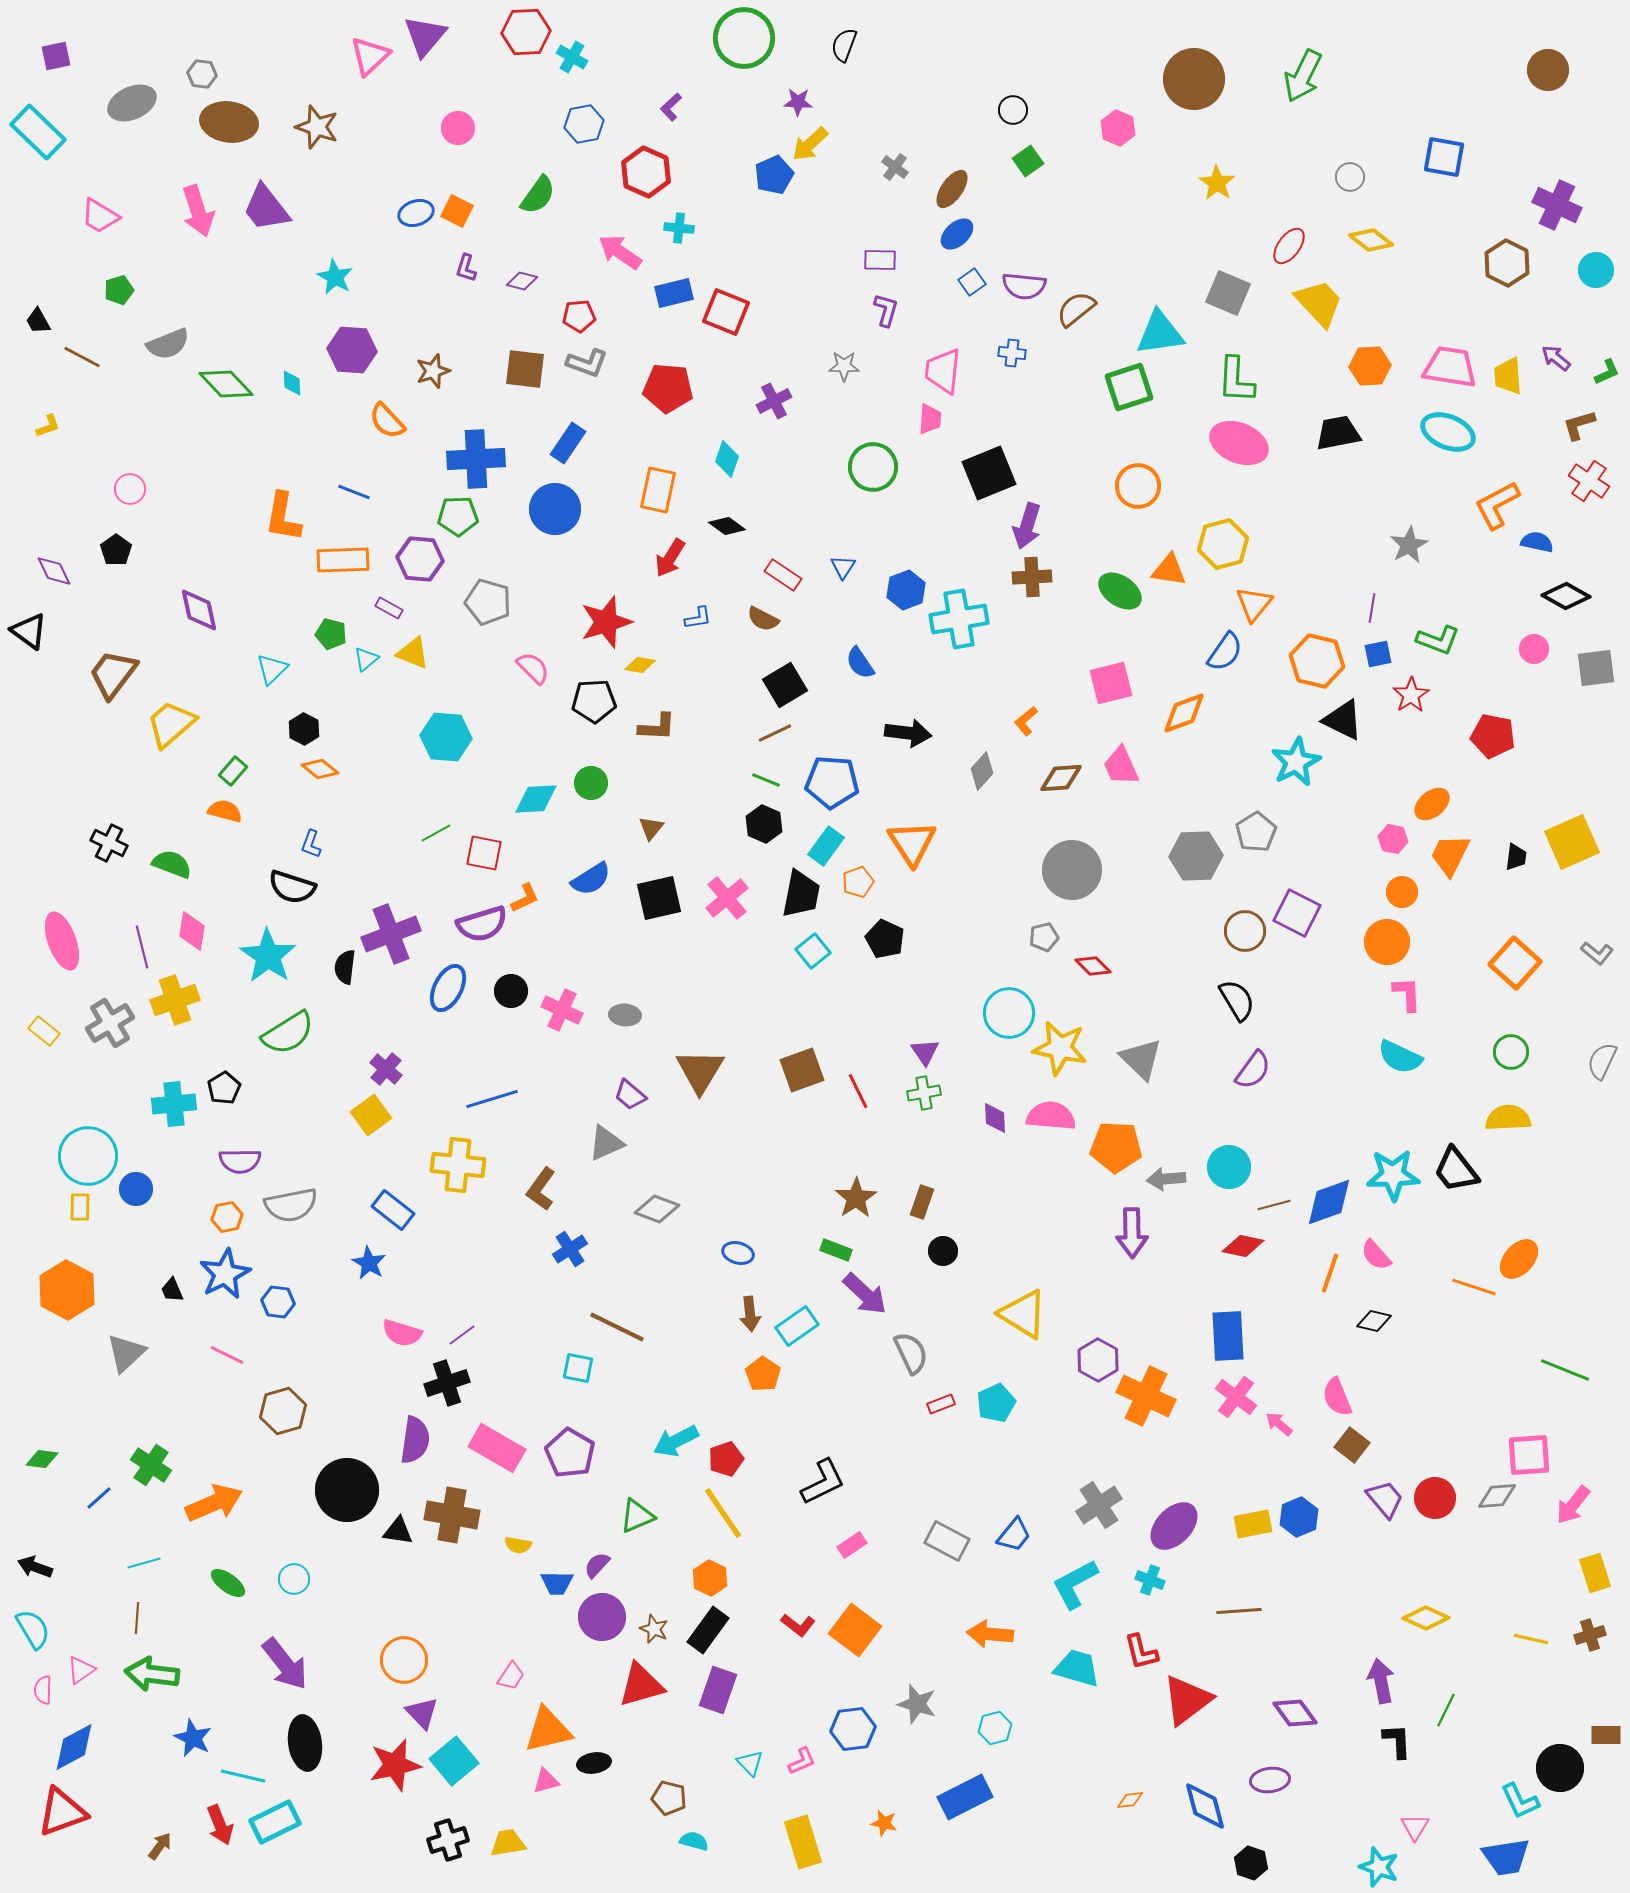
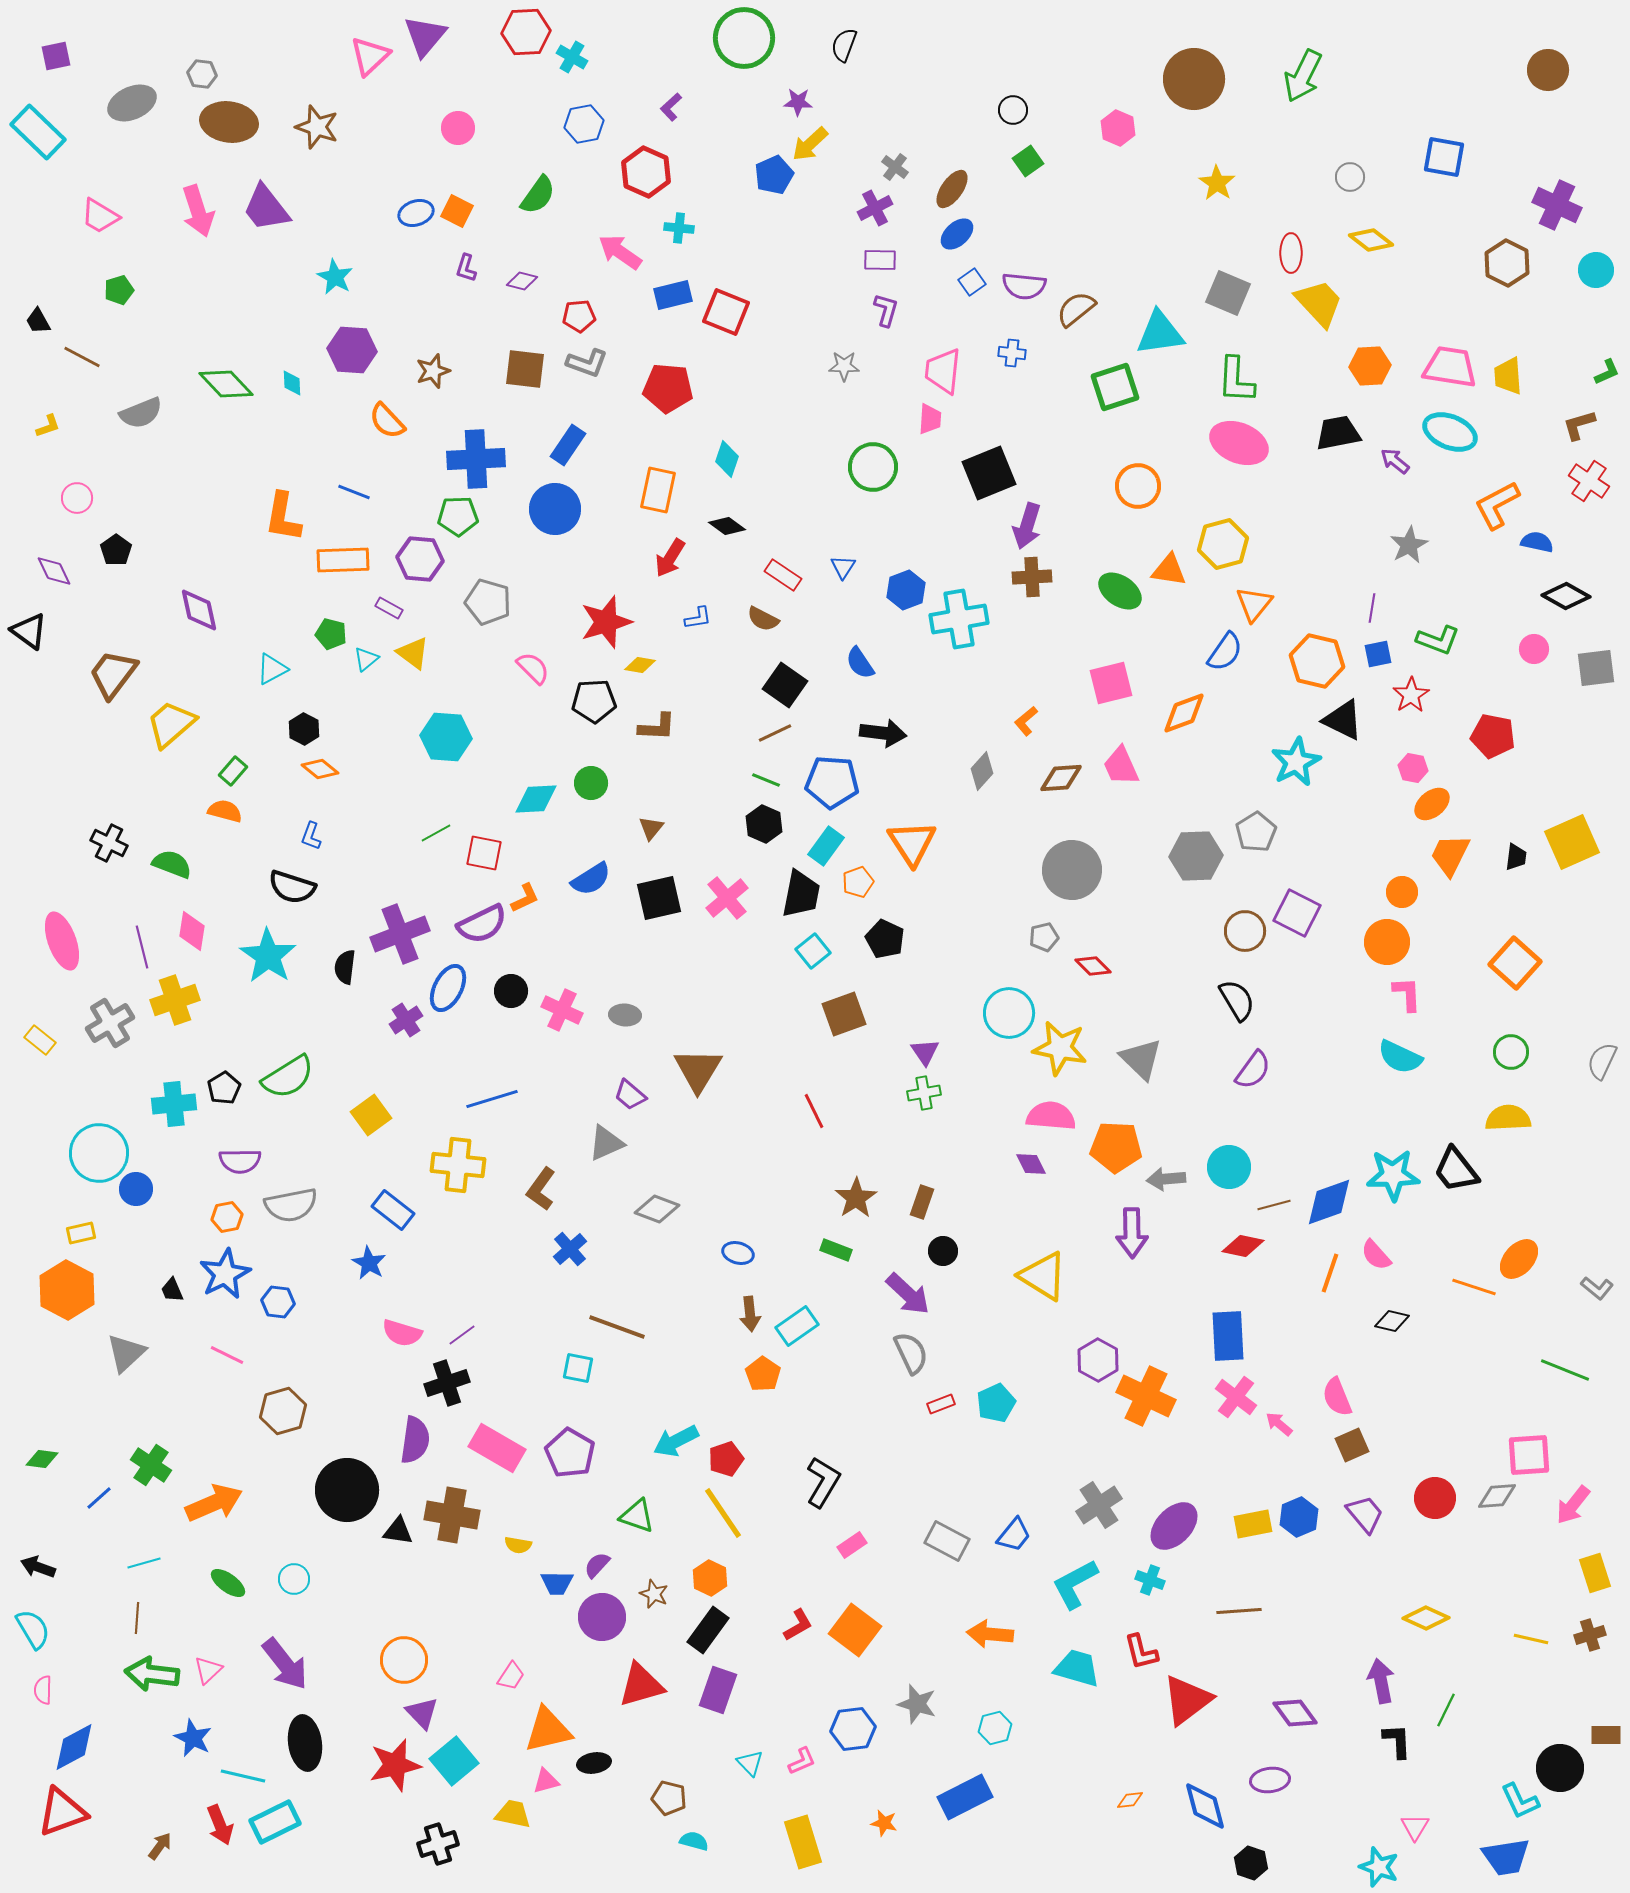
red ellipse at (1289, 246): moved 2 px right, 7 px down; rotated 36 degrees counterclockwise
blue rectangle at (674, 293): moved 1 px left, 2 px down
gray semicircle at (168, 344): moved 27 px left, 69 px down
purple arrow at (1556, 358): moved 161 px left, 103 px down
green square at (1129, 387): moved 14 px left
purple cross at (774, 401): moved 101 px right, 193 px up
cyan ellipse at (1448, 432): moved 2 px right
blue rectangle at (568, 443): moved 2 px down
pink circle at (130, 489): moved 53 px left, 9 px down
yellow triangle at (413, 653): rotated 15 degrees clockwise
cyan triangle at (272, 669): rotated 16 degrees clockwise
black square at (785, 685): rotated 24 degrees counterclockwise
black arrow at (908, 733): moved 25 px left
pink hexagon at (1393, 839): moved 20 px right, 71 px up
blue L-shape at (311, 844): moved 8 px up
purple semicircle at (482, 924): rotated 9 degrees counterclockwise
purple cross at (391, 934): moved 9 px right
gray L-shape at (1597, 953): moved 335 px down
yellow rectangle at (44, 1031): moved 4 px left, 9 px down
green semicircle at (288, 1033): moved 44 px down
purple cross at (386, 1069): moved 20 px right, 49 px up; rotated 16 degrees clockwise
brown square at (802, 1070): moved 42 px right, 56 px up
brown triangle at (700, 1071): moved 2 px left, 1 px up
red line at (858, 1091): moved 44 px left, 20 px down
purple diamond at (995, 1118): moved 36 px right, 46 px down; rotated 24 degrees counterclockwise
cyan circle at (88, 1156): moved 11 px right, 3 px up
yellow rectangle at (80, 1207): moved 1 px right, 26 px down; rotated 76 degrees clockwise
blue cross at (570, 1249): rotated 8 degrees counterclockwise
purple arrow at (865, 1294): moved 43 px right
yellow triangle at (1023, 1314): moved 20 px right, 38 px up
black diamond at (1374, 1321): moved 18 px right
brown line at (617, 1327): rotated 6 degrees counterclockwise
brown square at (1352, 1445): rotated 28 degrees clockwise
black L-shape at (823, 1482): rotated 33 degrees counterclockwise
purple trapezoid at (1385, 1499): moved 20 px left, 15 px down
green triangle at (637, 1516): rotated 42 degrees clockwise
black arrow at (35, 1567): moved 3 px right
red L-shape at (798, 1625): rotated 68 degrees counterclockwise
brown star at (654, 1629): moved 35 px up
pink triangle at (81, 1670): moved 127 px right; rotated 8 degrees counterclockwise
black cross at (448, 1840): moved 10 px left, 4 px down
yellow trapezoid at (508, 1843): moved 5 px right, 29 px up; rotated 21 degrees clockwise
